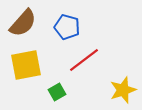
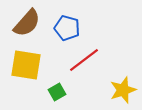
brown semicircle: moved 4 px right
blue pentagon: moved 1 px down
yellow square: rotated 20 degrees clockwise
